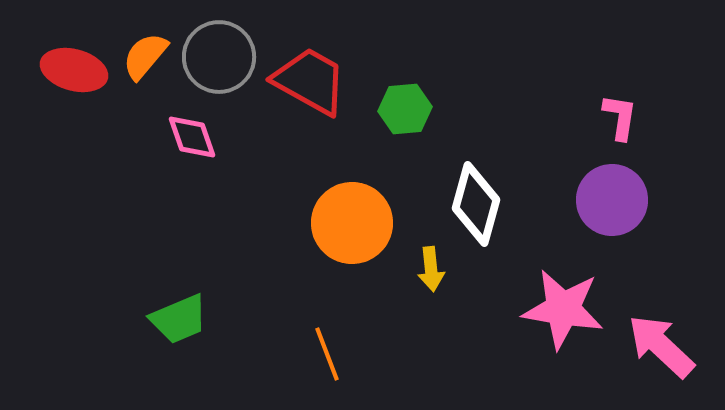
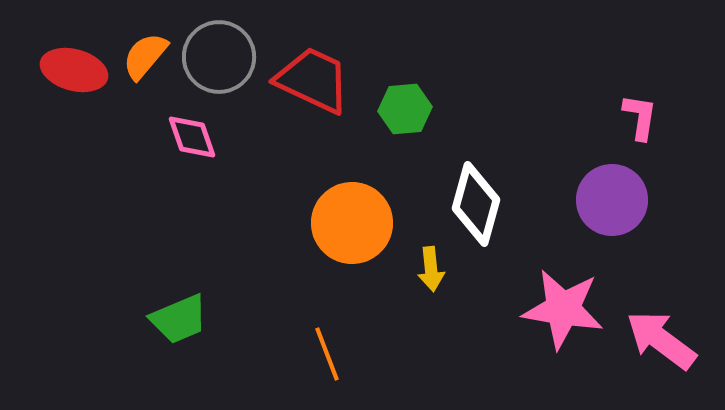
red trapezoid: moved 3 px right, 1 px up; rotated 4 degrees counterclockwise
pink L-shape: moved 20 px right
pink arrow: moved 6 px up; rotated 6 degrees counterclockwise
